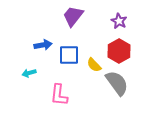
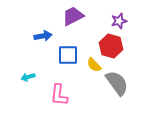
purple trapezoid: rotated 25 degrees clockwise
purple star: rotated 28 degrees clockwise
blue arrow: moved 9 px up
red hexagon: moved 8 px left, 5 px up; rotated 15 degrees counterclockwise
blue square: moved 1 px left
cyan arrow: moved 1 px left, 4 px down
